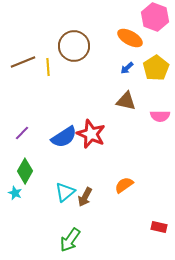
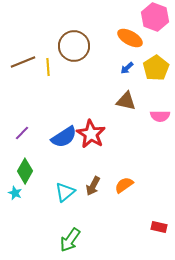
red star: rotated 8 degrees clockwise
brown arrow: moved 8 px right, 11 px up
